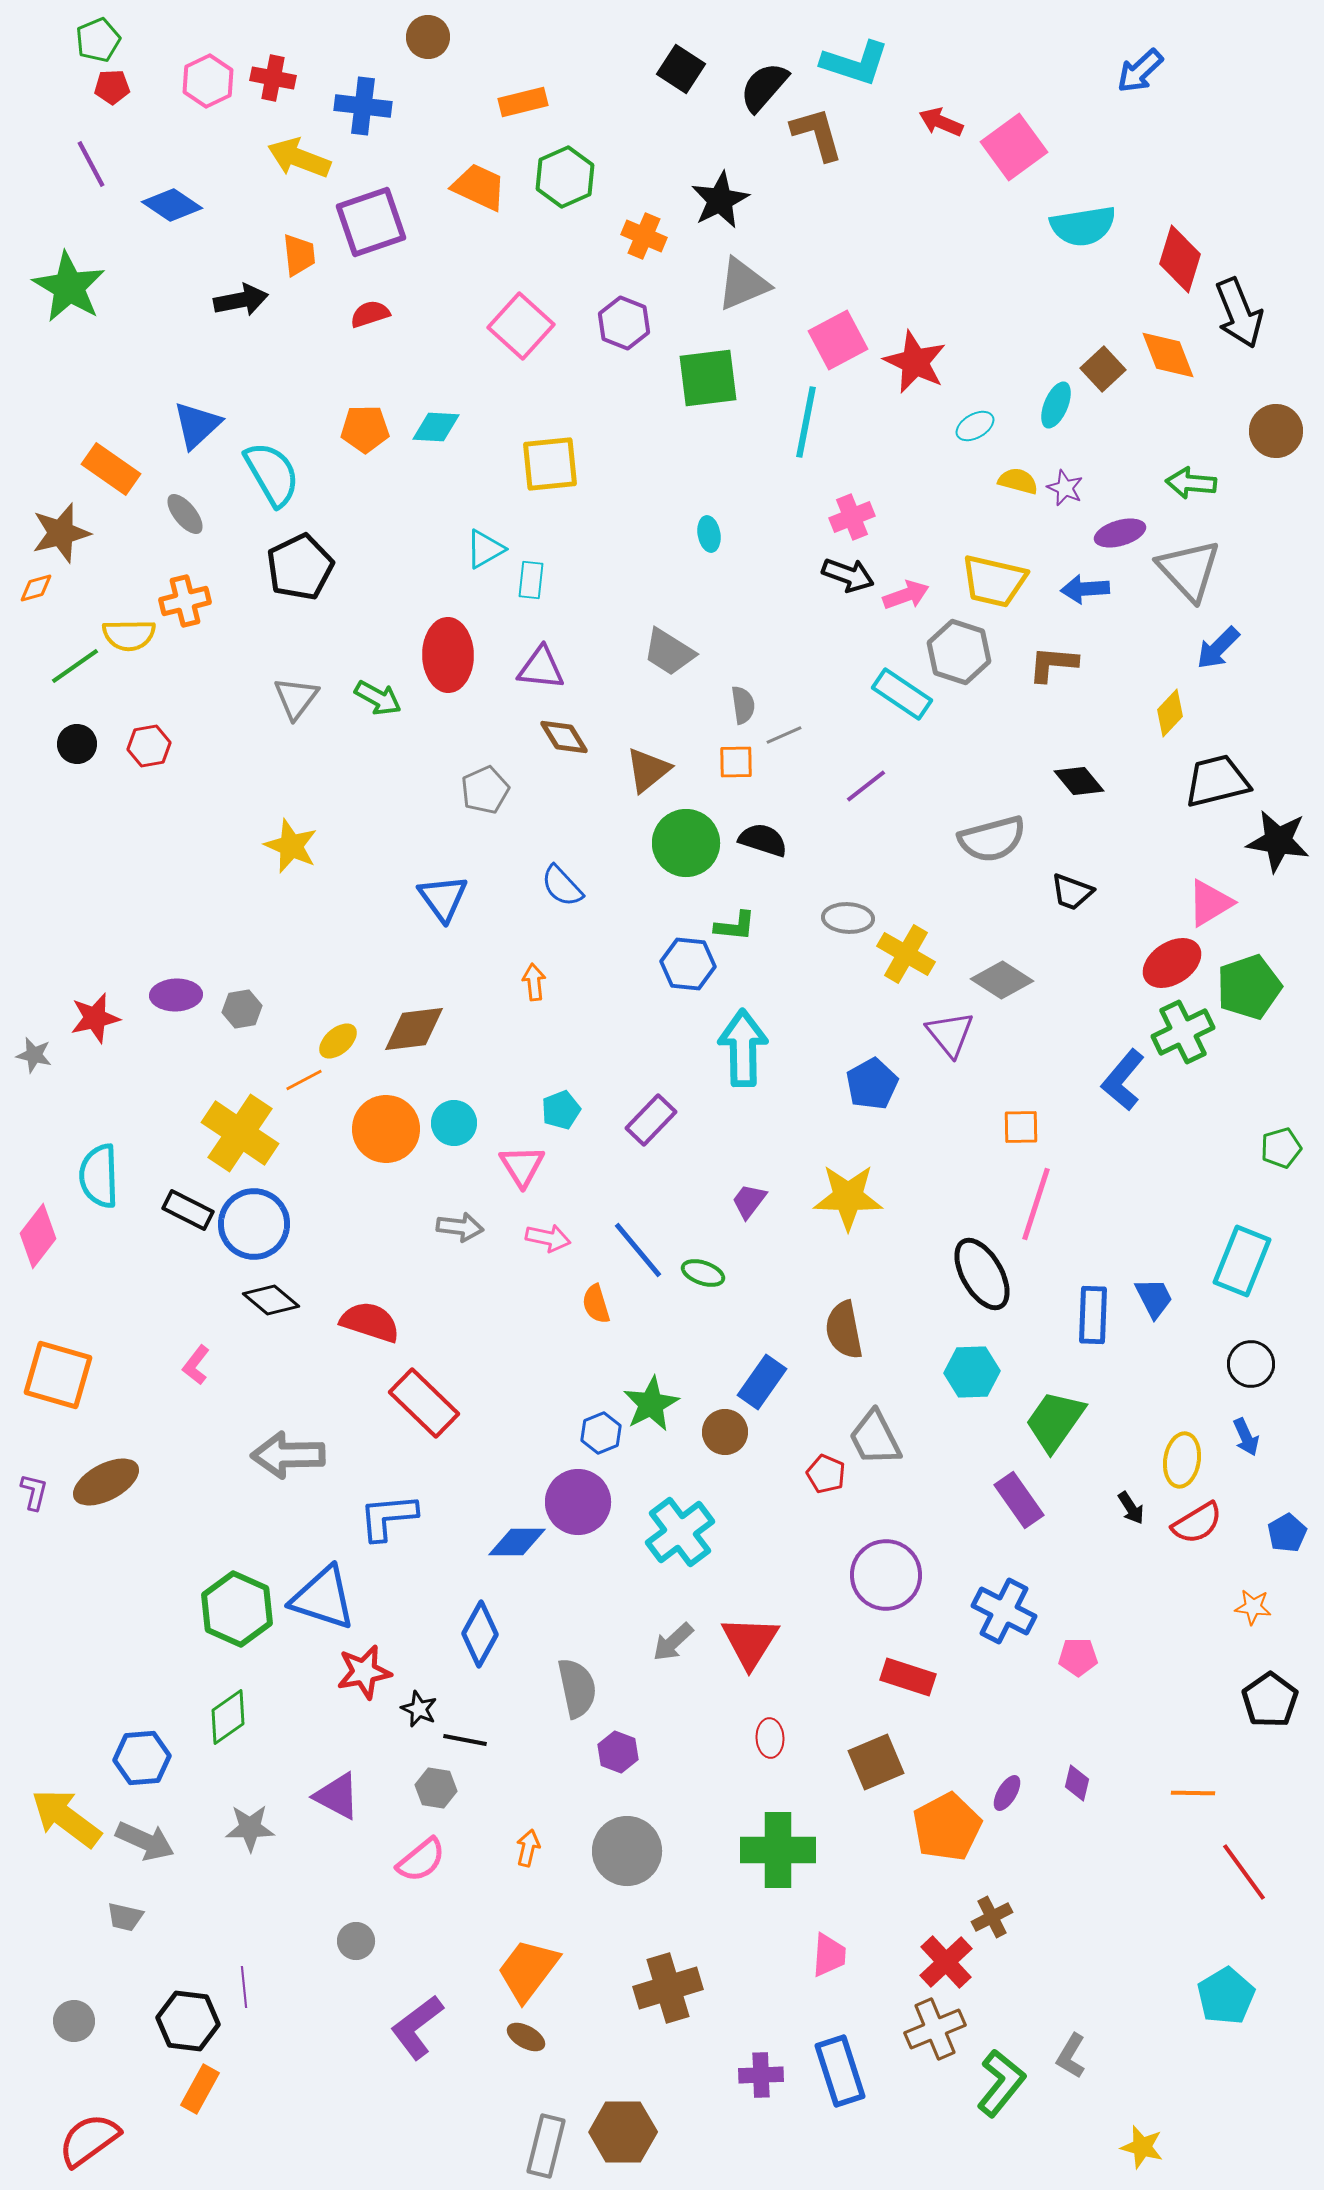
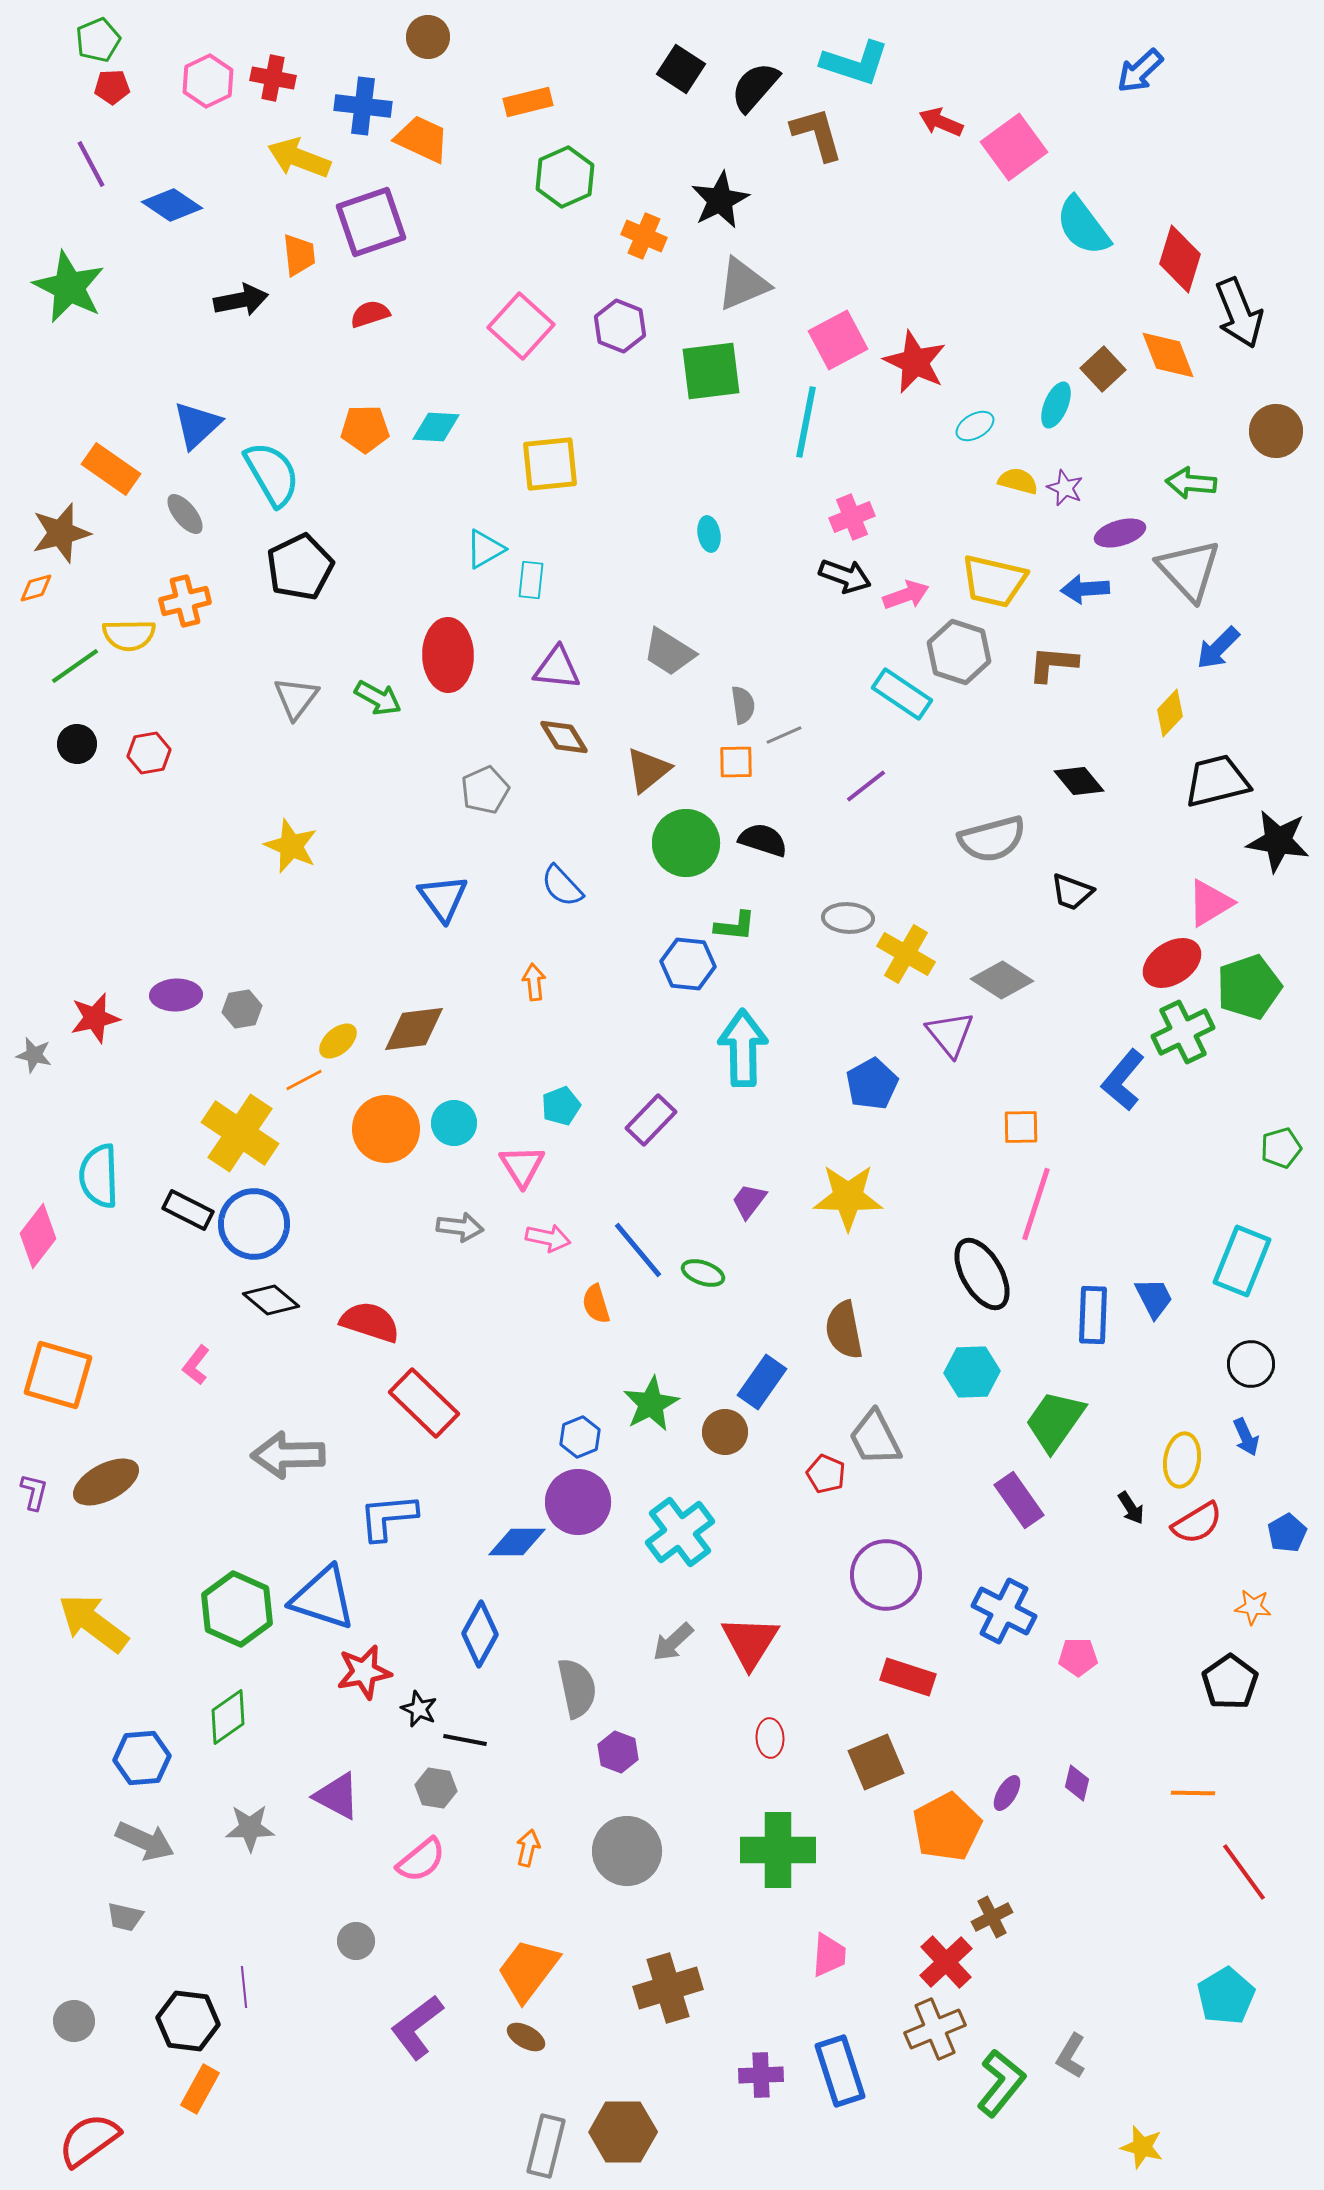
black semicircle at (764, 87): moved 9 px left
orange rectangle at (523, 102): moved 5 px right
orange trapezoid at (479, 187): moved 57 px left, 48 px up
cyan semicircle at (1083, 226): rotated 62 degrees clockwise
green star at (69, 287): rotated 4 degrees counterclockwise
purple hexagon at (624, 323): moved 4 px left, 3 px down
green square at (708, 378): moved 3 px right, 7 px up
black arrow at (848, 575): moved 3 px left, 1 px down
purple triangle at (541, 668): moved 16 px right
red hexagon at (149, 746): moved 7 px down
cyan pentagon at (561, 1110): moved 4 px up
blue hexagon at (601, 1433): moved 21 px left, 4 px down
black pentagon at (1270, 1700): moved 40 px left, 18 px up
yellow arrow at (66, 1818): moved 27 px right, 195 px up
